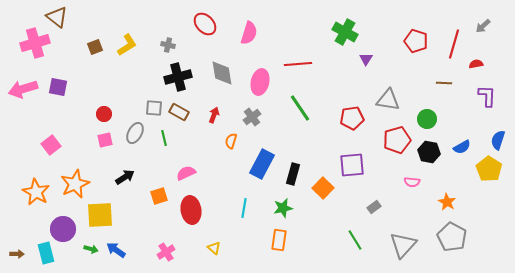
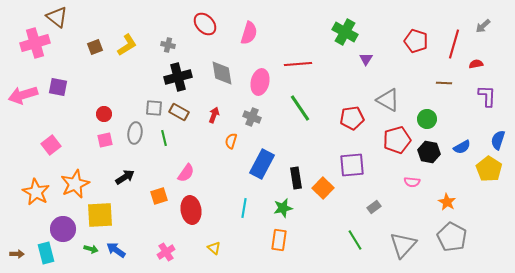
pink arrow at (23, 89): moved 6 px down
gray triangle at (388, 100): rotated 20 degrees clockwise
gray cross at (252, 117): rotated 30 degrees counterclockwise
gray ellipse at (135, 133): rotated 20 degrees counterclockwise
pink semicircle at (186, 173): rotated 150 degrees clockwise
black rectangle at (293, 174): moved 3 px right, 4 px down; rotated 25 degrees counterclockwise
